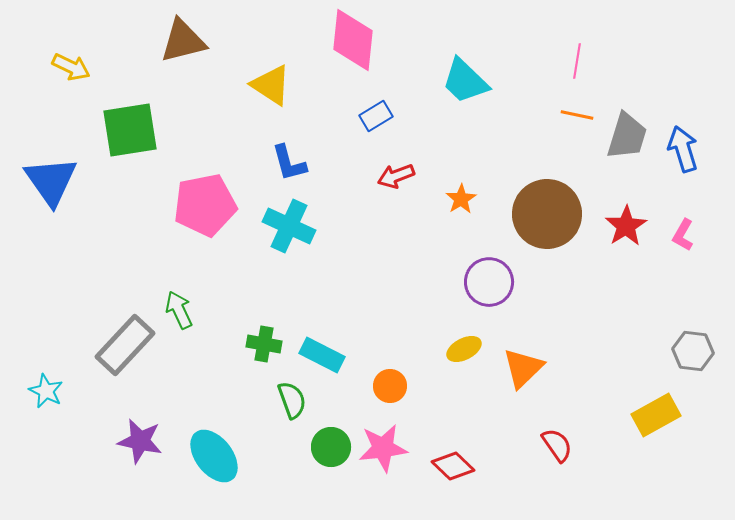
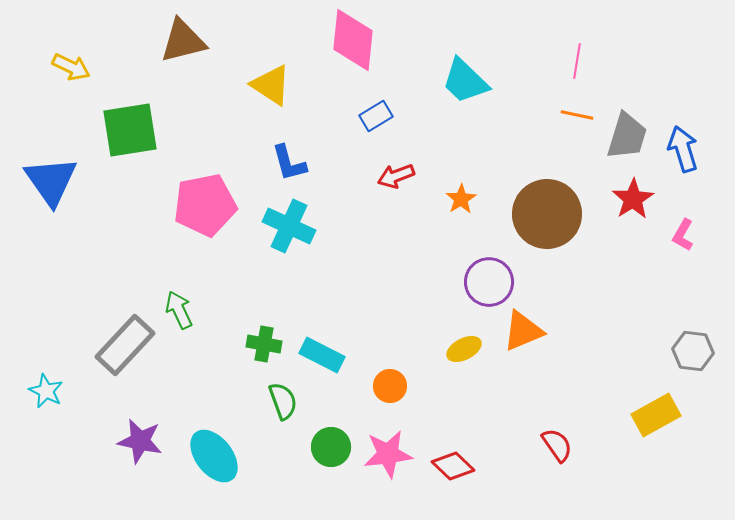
red star: moved 7 px right, 27 px up
orange triangle: moved 37 px up; rotated 21 degrees clockwise
green semicircle: moved 9 px left, 1 px down
pink star: moved 5 px right, 6 px down
